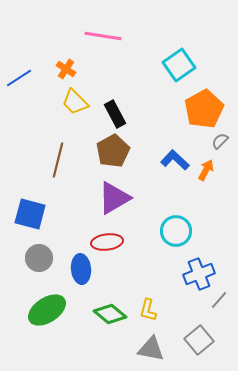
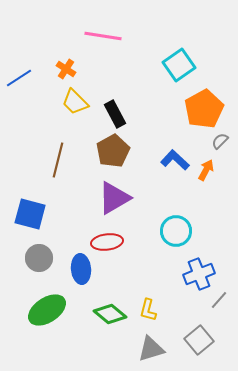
gray triangle: rotated 28 degrees counterclockwise
